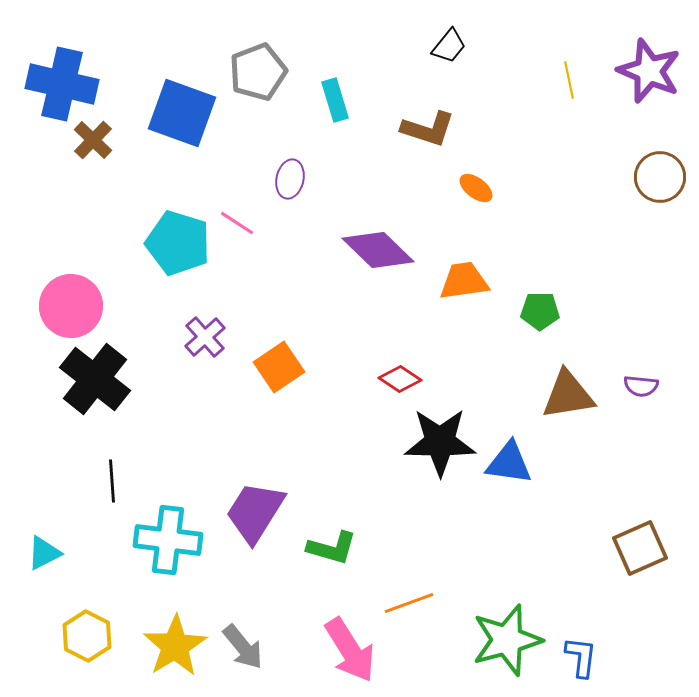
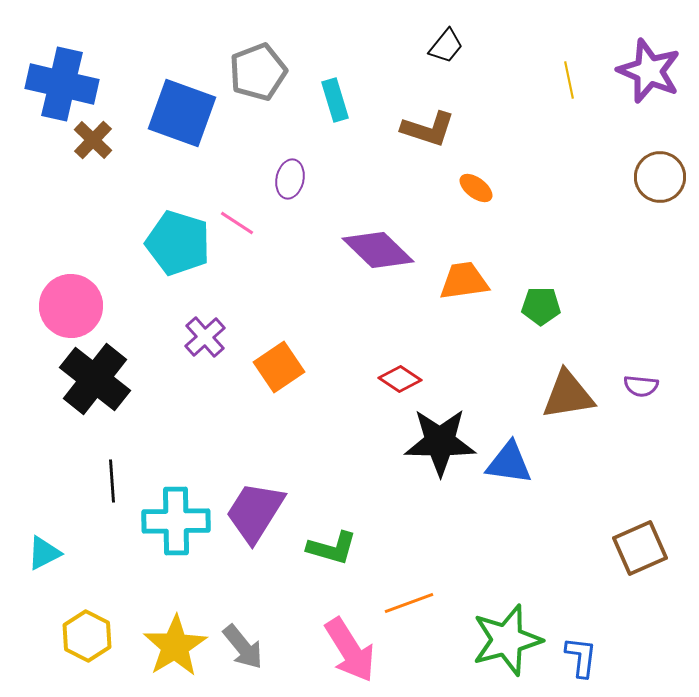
black trapezoid: moved 3 px left
green pentagon: moved 1 px right, 5 px up
cyan cross: moved 8 px right, 19 px up; rotated 8 degrees counterclockwise
